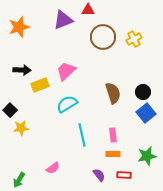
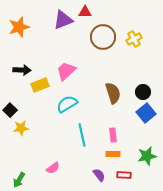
red triangle: moved 3 px left, 2 px down
